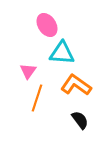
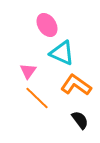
cyan triangle: rotated 20 degrees clockwise
orange line: rotated 64 degrees counterclockwise
